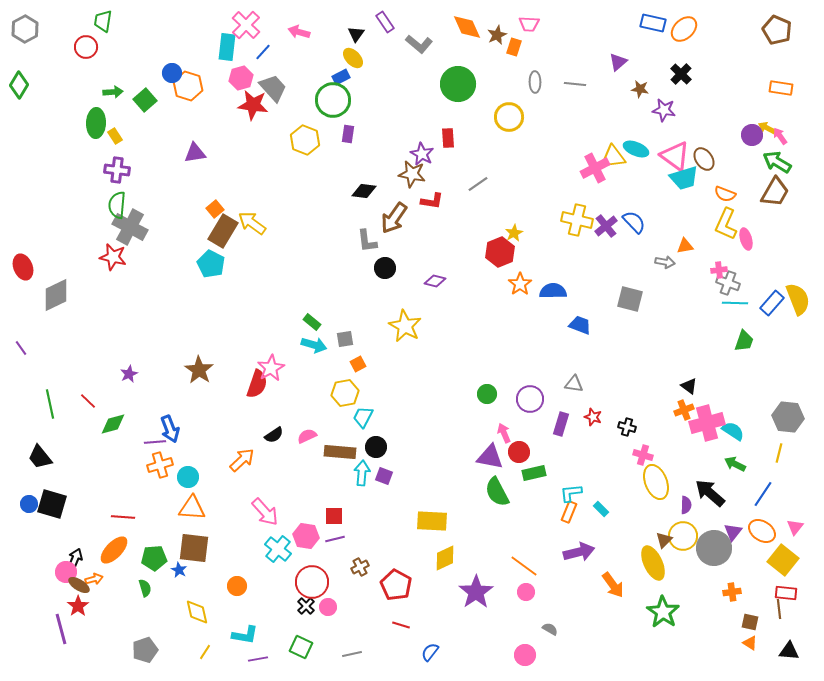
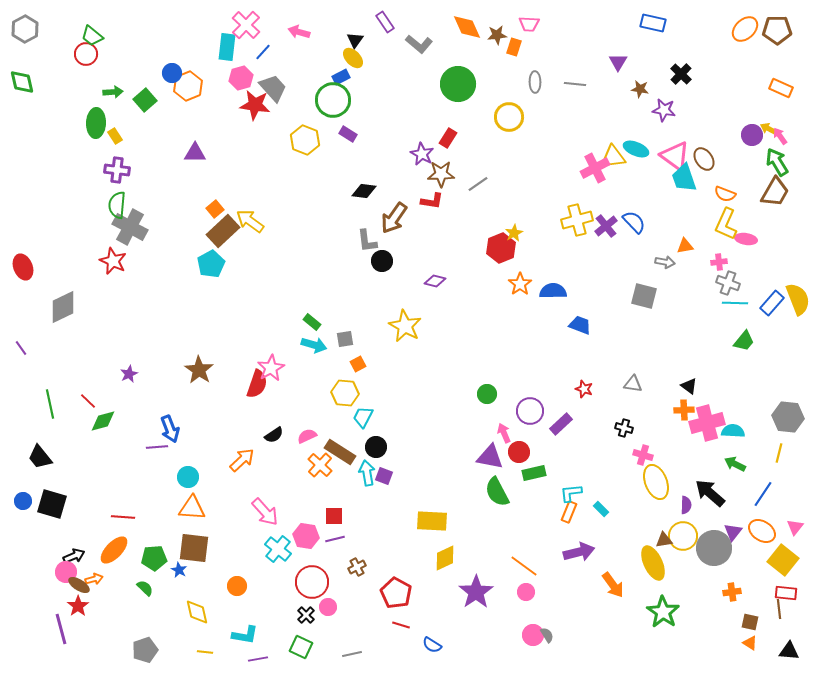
green trapezoid at (103, 21): moved 11 px left, 15 px down; rotated 60 degrees counterclockwise
orange ellipse at (684, 29): moved 61 px right
brown pentagon at (777, 30): rotated 24 degrees counterclockwise
black triangle at (356, 34): moved 1 px left, 6 px down
brown star at (497, 35): rotated 18 degrees clockwise
red circle at (86, 47): moved 7 px down
purple triangle at (618, 62): rotated 18 degrees counterclockwise
green diamond at (19, 85): moved 3 px right, 3 px up; rotated 44 degrees counterclockwise
orange hexagon at (188, 86): rotated 20 degrees clockwise
orange rectangle at (781, 88): rotated 15 degrees clockwise
red star at (253, 105): moved 2 px right
yellow arrow at (767, 128): moved 2 px right, 1 px down
purple rectangle at (348, 134): rotated 66 degrees counterclockwise
red rectangle at (448, 138): rotated 36 degrees clockwise
purple triangle at (195, 153): rotated 10 degrees clockwise
green arrow at (777, 162): rotated 28 degrees clockwise
brown star at (412, 174): moved 29 px right; rotated 12 degrees counterclockwise
cyan trapezoid at (684, 178): rotated 88 degrees clockwise
yellow cross at (577, 220): rotated 28 degrees counterclockwise
yellow arrow at (252, 223): moved 2 px left, 2 px up
brown rectangle at (223, 231): rotated 16 degrees clockwise
pink ellipse at (746, 239): rotated 65 degrees counterclockwise
red hexagon at (500, 252): moved 1 px right, 4 px up
red star at (113, 257): moved 4 px down; rotated 12 degrees clockwise
cyan pentagon at (211, 264): rotated 16 degrees clockwise
black circle at (385, 268): moved 3 px left, 7 px up
pink cross at (719, 270): moved 8 px up
gray diamond at (56, 295): moved 7 px right, 12 px down
gray square at (630, 299): moved 14 px right, 3 px up
green trapezoid at (744, 341): rotated 20 degrees clockwise
gray triangle at (574, 384): moved 59 px right
yellow hexagon at (345, 393): rotated 16 degrees clockwise
purple circle at (530, 399): moved 12 px down
orange cross at (684, 410): rotated 18 degrees clockwise
red star at (593, 417): moved 9 px left, 28 px up
green diamond at (113, 424): moved 10 px left, 3 px up
purple rectangle at (561, 424): rotated 30 degrees clockwise
black cross at (627, 427): moved 3 px left, 1 px down
cyan semicircle at (733, 431): rotated 30 degrees counterclockwise
purple line at (155, 442): moved 2 px right, 5 px down
brown rectangle at (340, 452): rotated 28 degrees clockwise
orange cross at (160, 465): moved 160 px right; rotated 30 degrees counterclockwise
cyan arrow at (362, 473): moved 5 px right; rotated 15 degrees counterclockwise
blue circle at (29, 504): moved 6 px left, 3 px up
brown triangle at (664, 540): rotated 36 degrees clockwise
black arrow at (75, 559): moved 1 px left, 3 px up; rotated 45 degrees clockwise
brown cross at (360, 567): moved 3 px left
red pentagon at (396, 585): moved 8 px down
green semicircle at (145, 588): rotated 30 degrees counterclockwise
black cross at (306, 606): moved 9 px down
gray semicircle at (550, 629): moved 3 px left, 6 px down; rotated 28 degrees clockwise
yellow line at (205, 652): rotated 63 degrees clockwise
blue semicircle at (430, 652): moved 2 px right, 7 px up; rotated 96 degrees counterclockwise
pink circle at (525, 655): moved 8 px right, 20 px up
